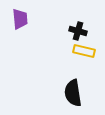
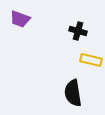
purple trapezoid: rotated 115 degrees clockwise
yellow rectangle: moved 7 px right, 9 px down
